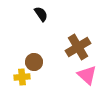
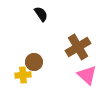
yellow cross: moved 1 px right, 2 px up
